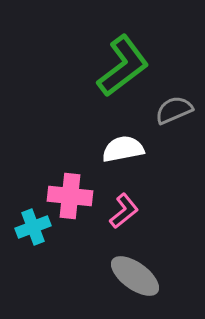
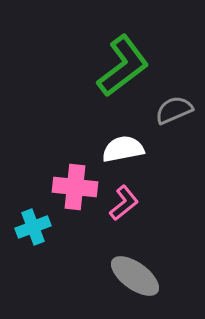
pink cross: moved 5 px right, 9 px up
pink L-shape: moved 8 px up
